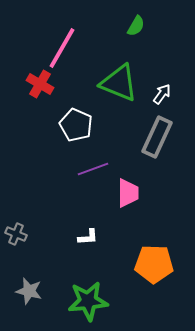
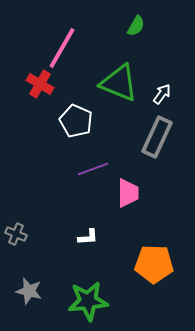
white pentagon: moved 4 px up
